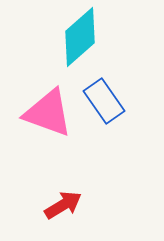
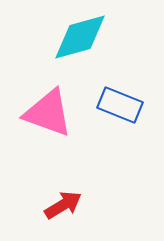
cyan diamond: rotated 26 degrees clockwise
blue rectangle: moved 16 px right, 4 px down; rotated 33 degrees counterclockwise
